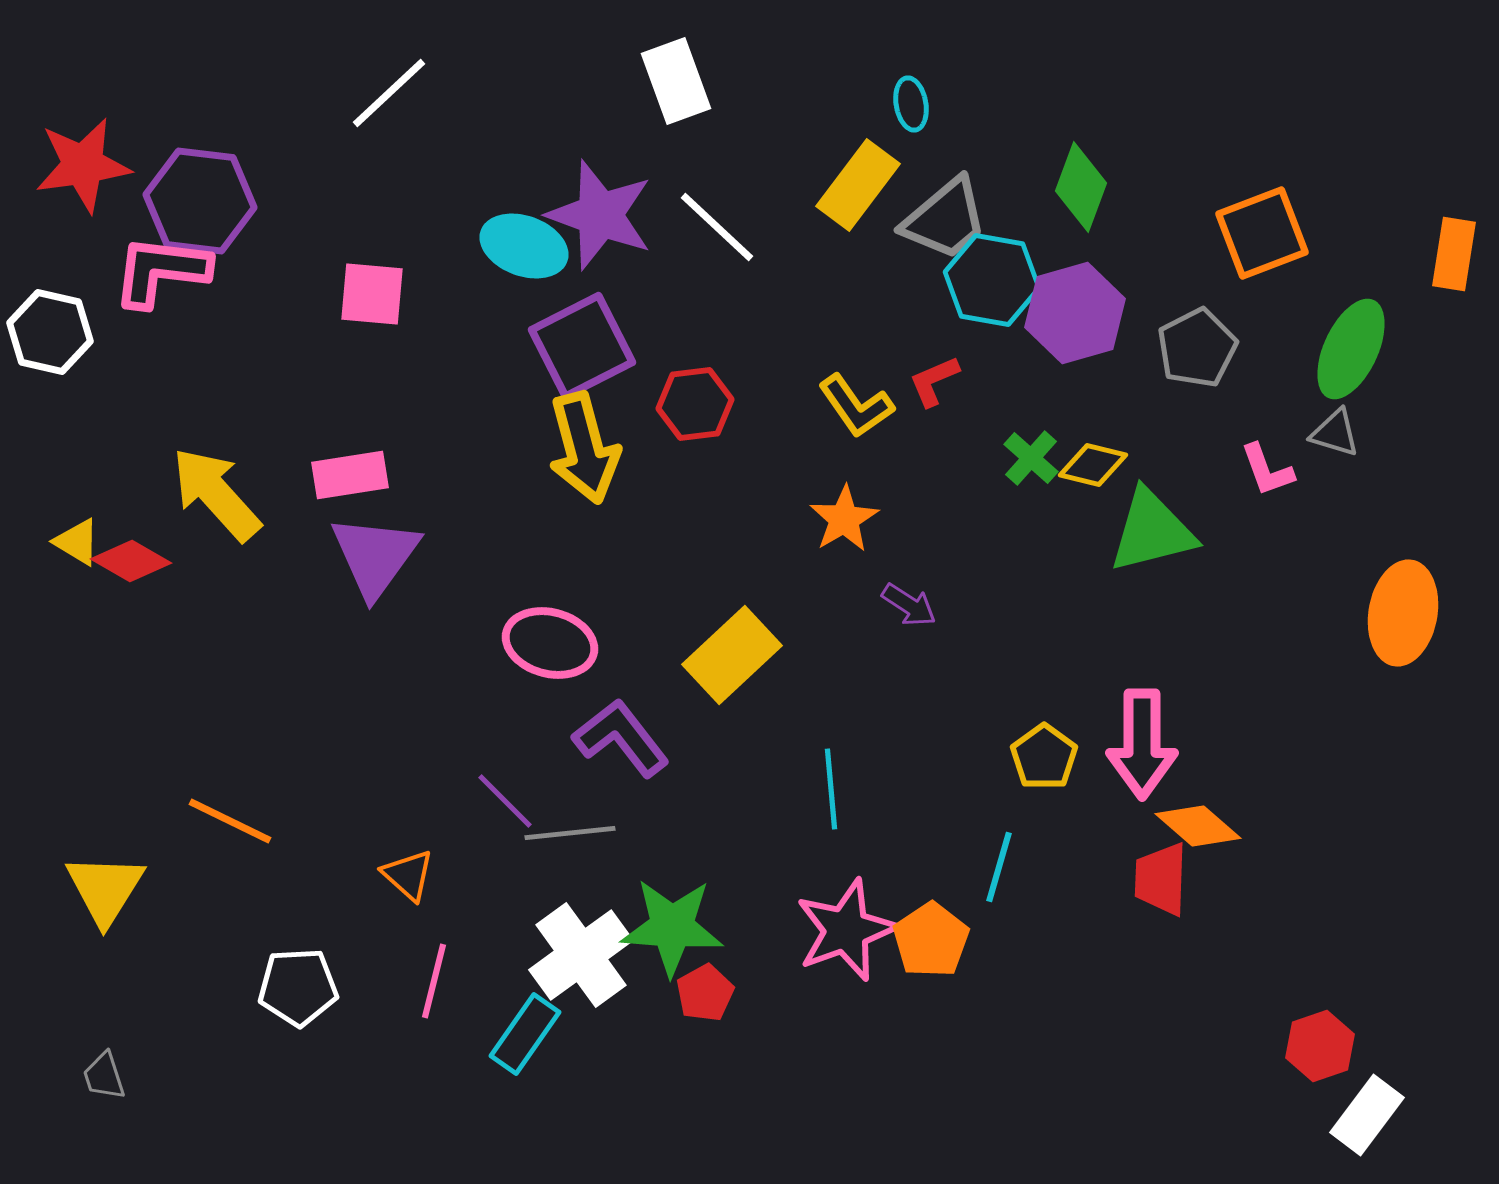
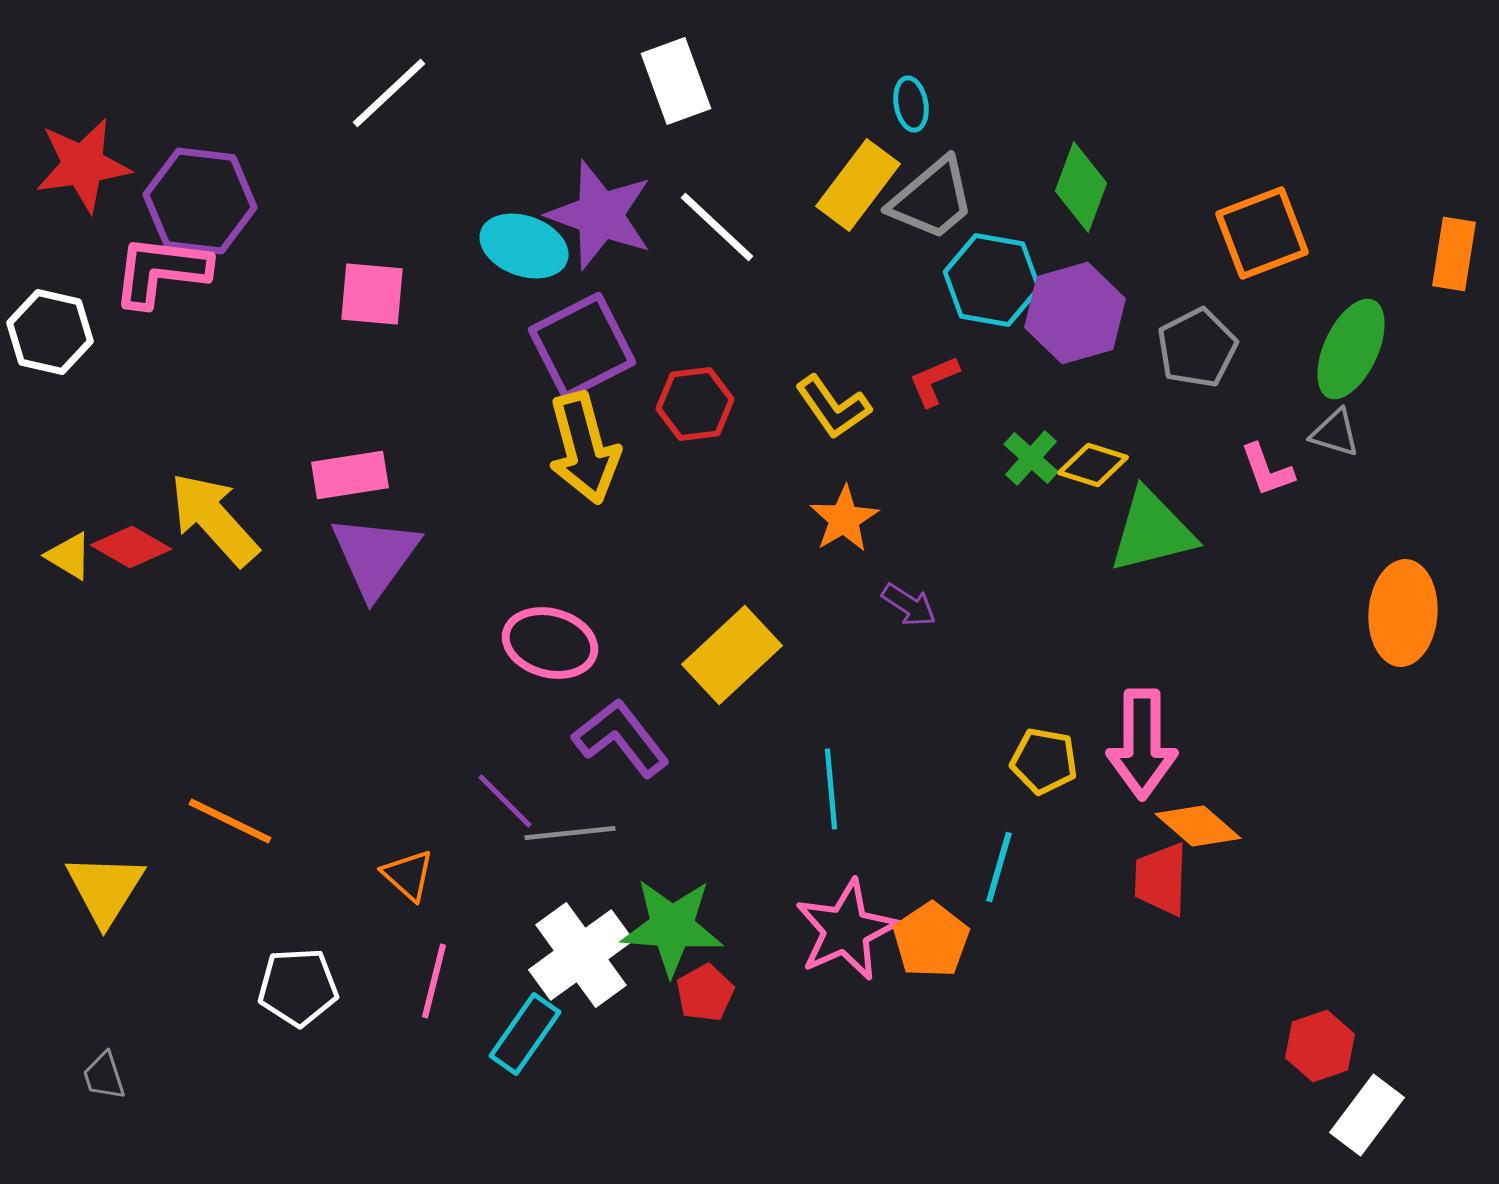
gray trapezoid at (945, 219): moved 13 px left, 20 px up
yellow L-shape at (856, 406): moved 23 px left, 1 px down
yellow diamond at (1093, 465): rotated 4 degrees clockwise
yellow arrow at (216, 494): moved 2 px left, 25 px down
yellow triangle at (77, 542): moved 8 px left, 14 px down
red diamond at (131, 561): moved 14 px up
orange ellipse at (1403, 613): rotated 6 degrees counterclockwise
yellow pentagon at (1044, 757): moved 4 px down; rotated 26 degrees counterclockwise
pink star at (846, 930): rotated 4 degrees counterclockwise
